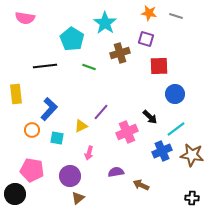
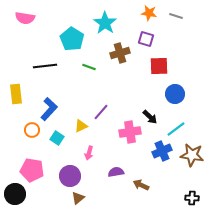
pink cross: moved 3 px right; rotated 15 degrees clockwise
cyan square: rotated 24 degrees clockwise
